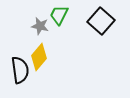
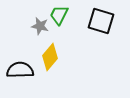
black square: rotated 24 degrees counterclockwise
yellow diamond: moved 11 px right
black semicircle: rotated 84 degrees counterclockwise
